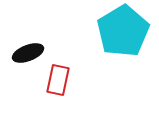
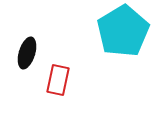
black ellipse: moved 1 px left; rotated 52 degrees counterclockwise
